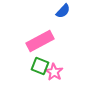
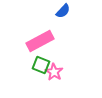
green square: moved 1 px right, 1 px up
